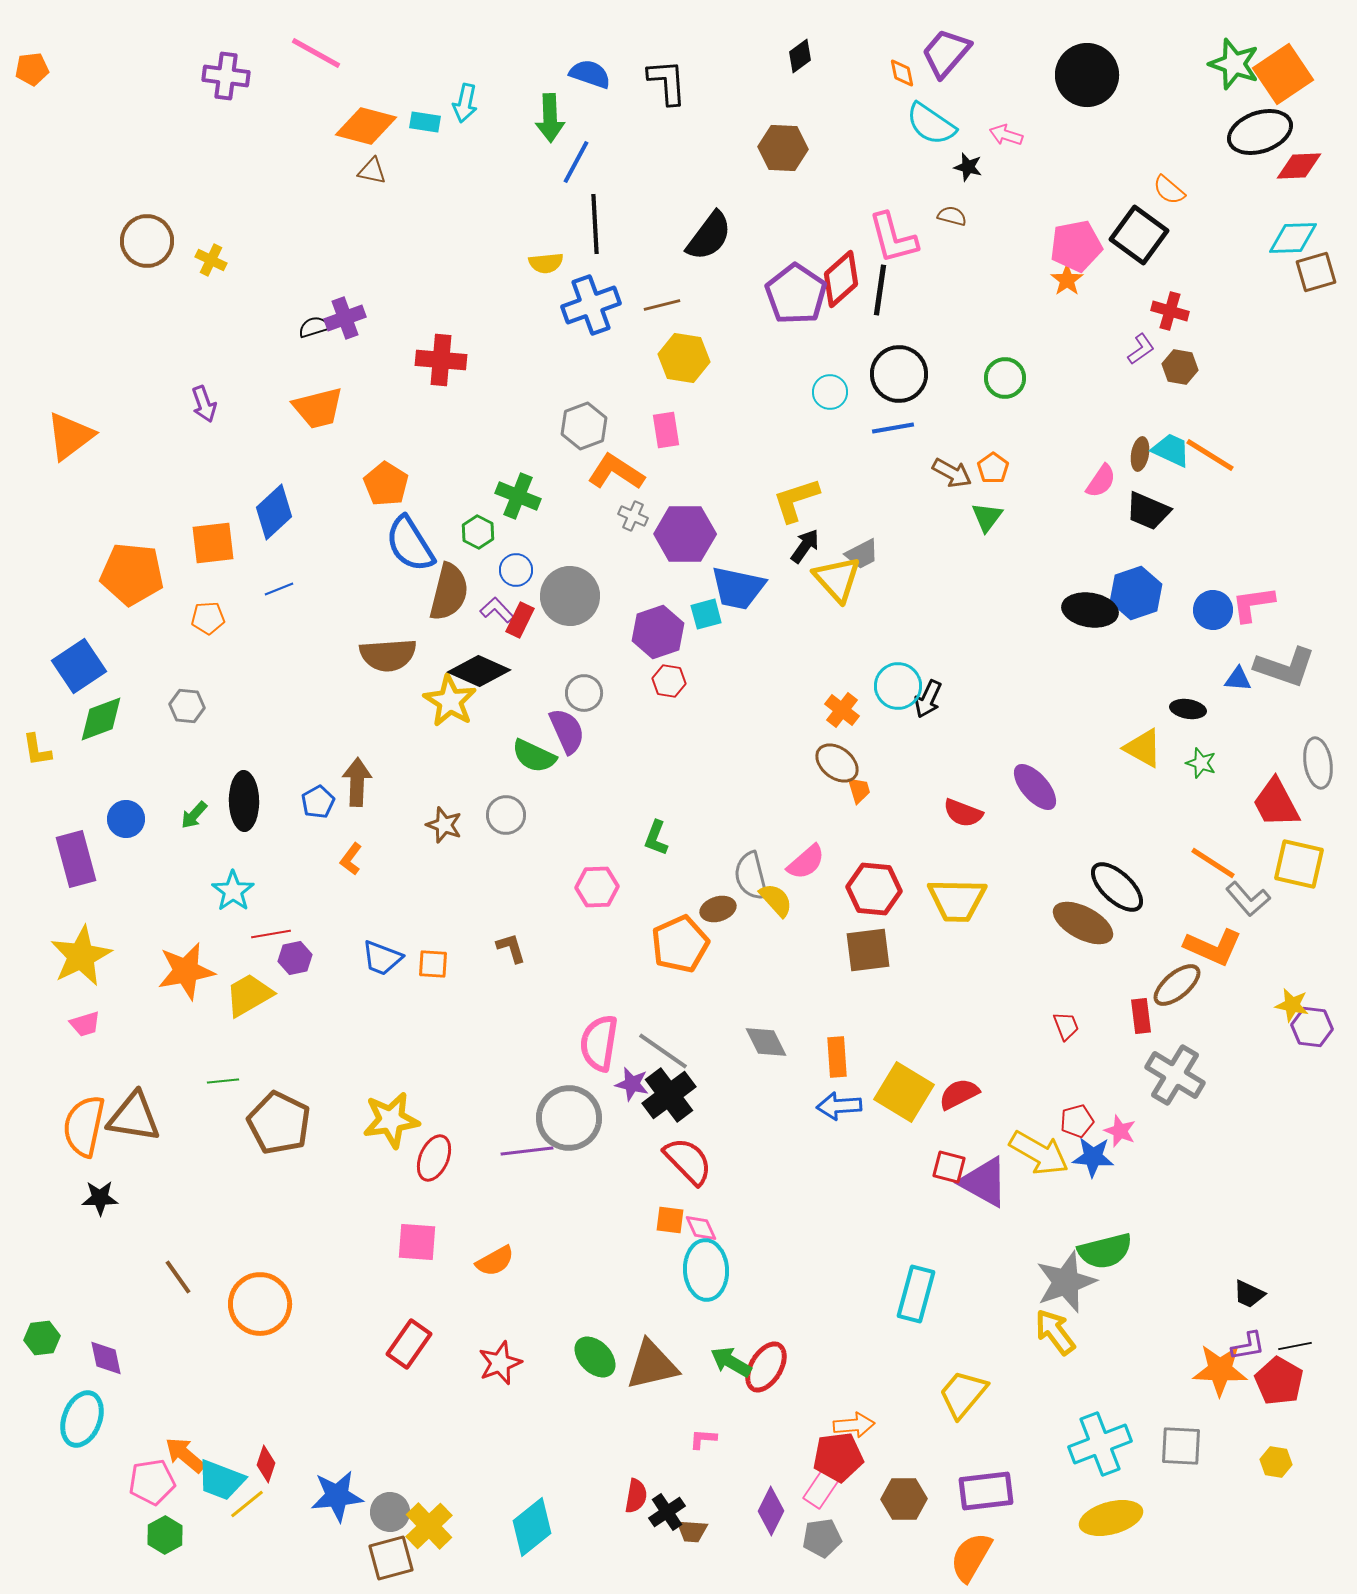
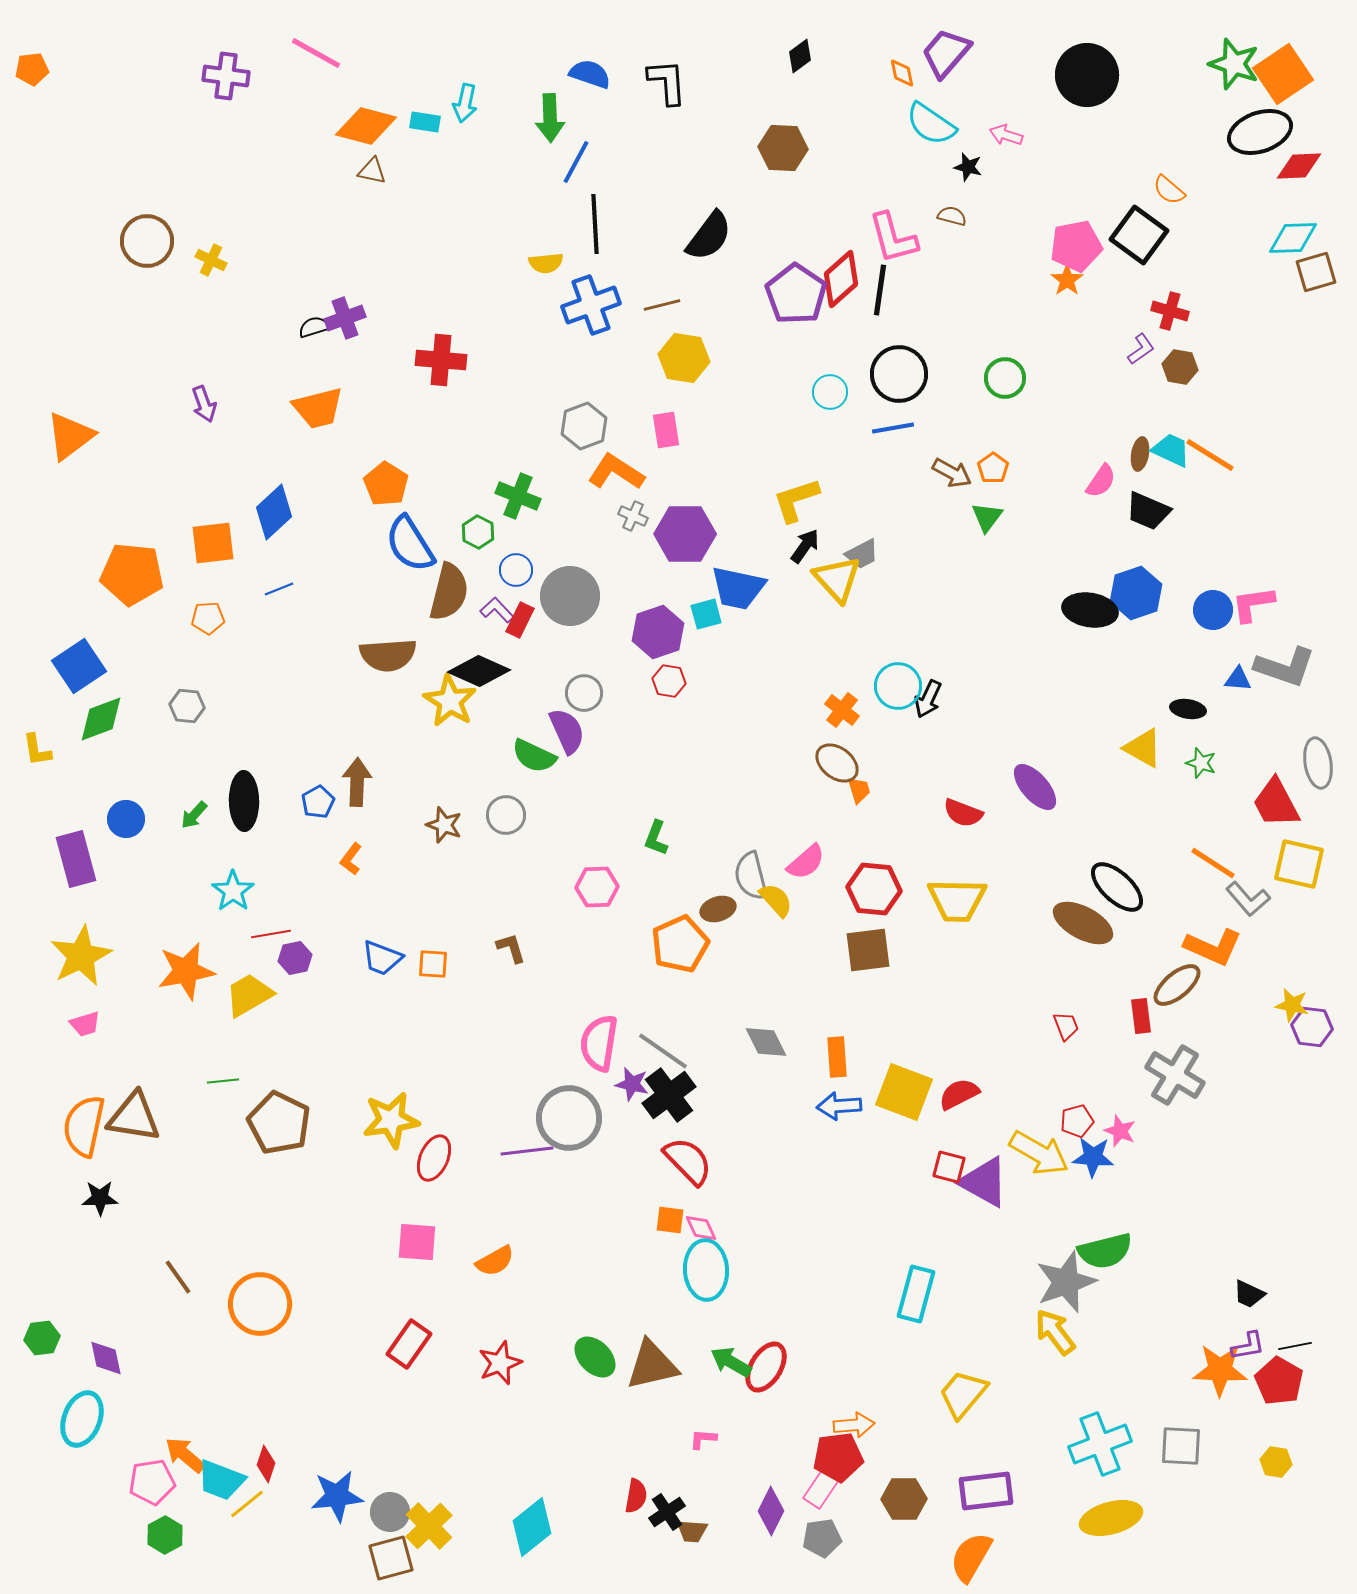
yellow square at (904, 1092): rotated 10 degrees counterclockwise
